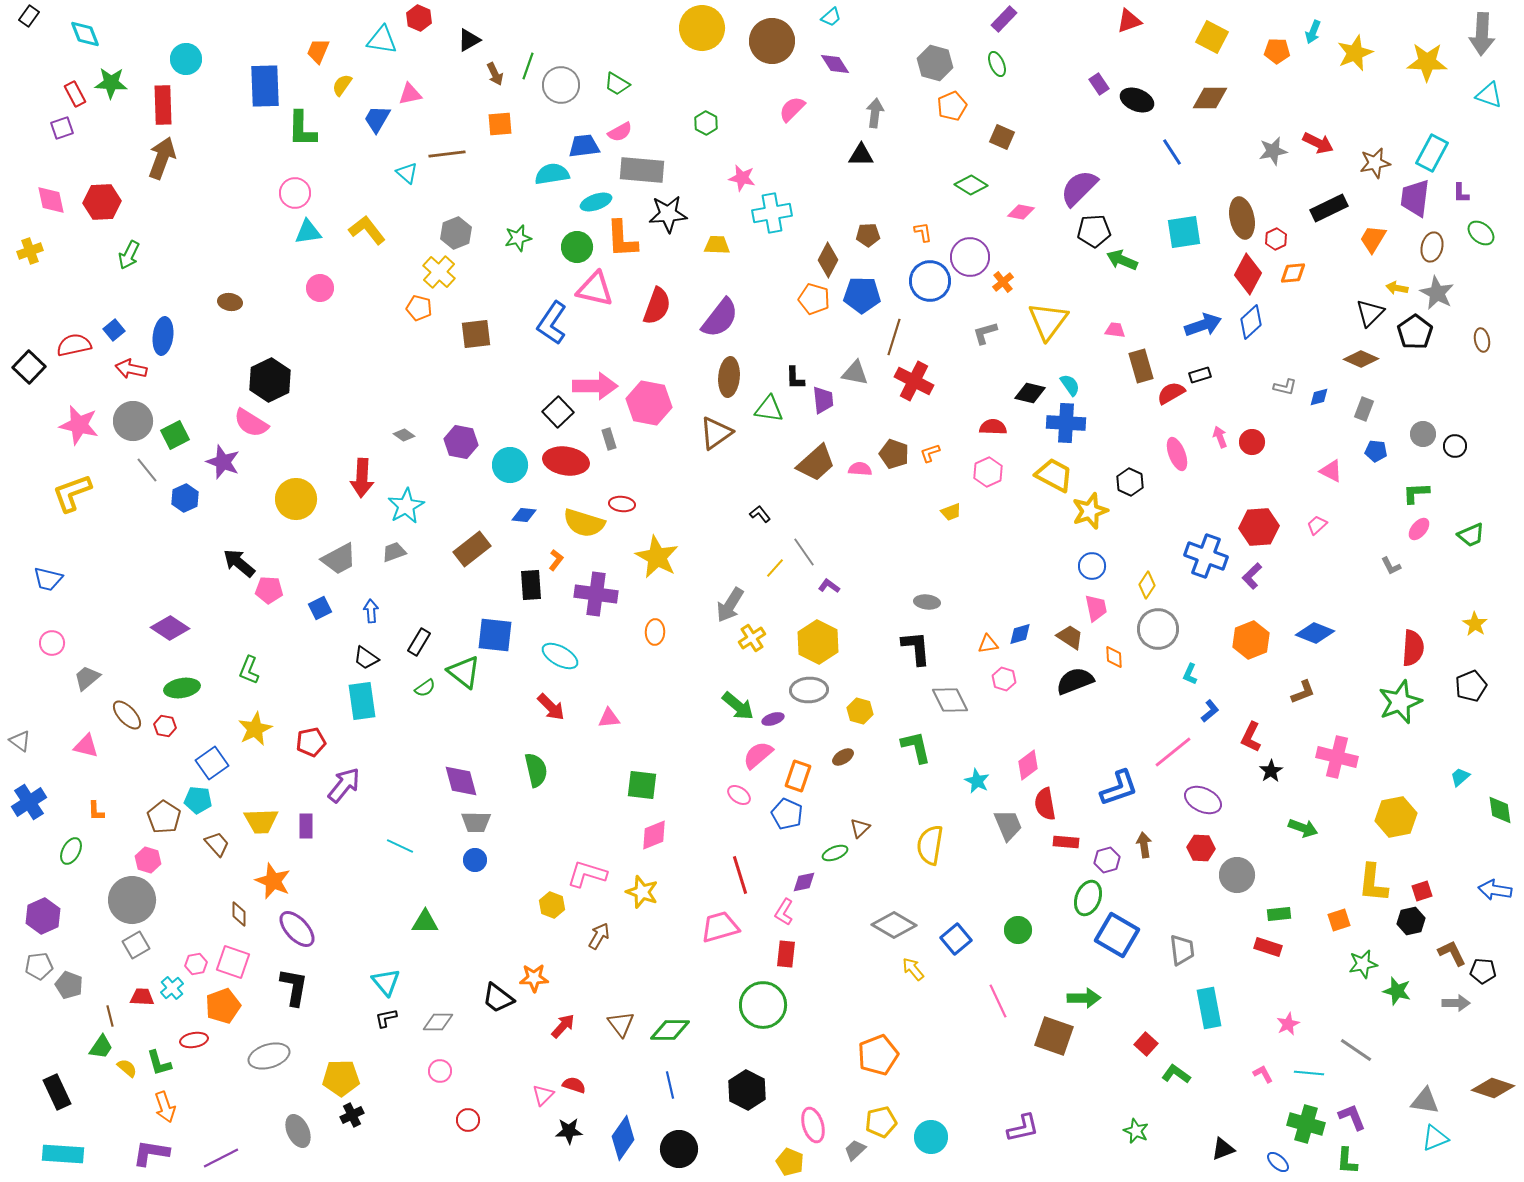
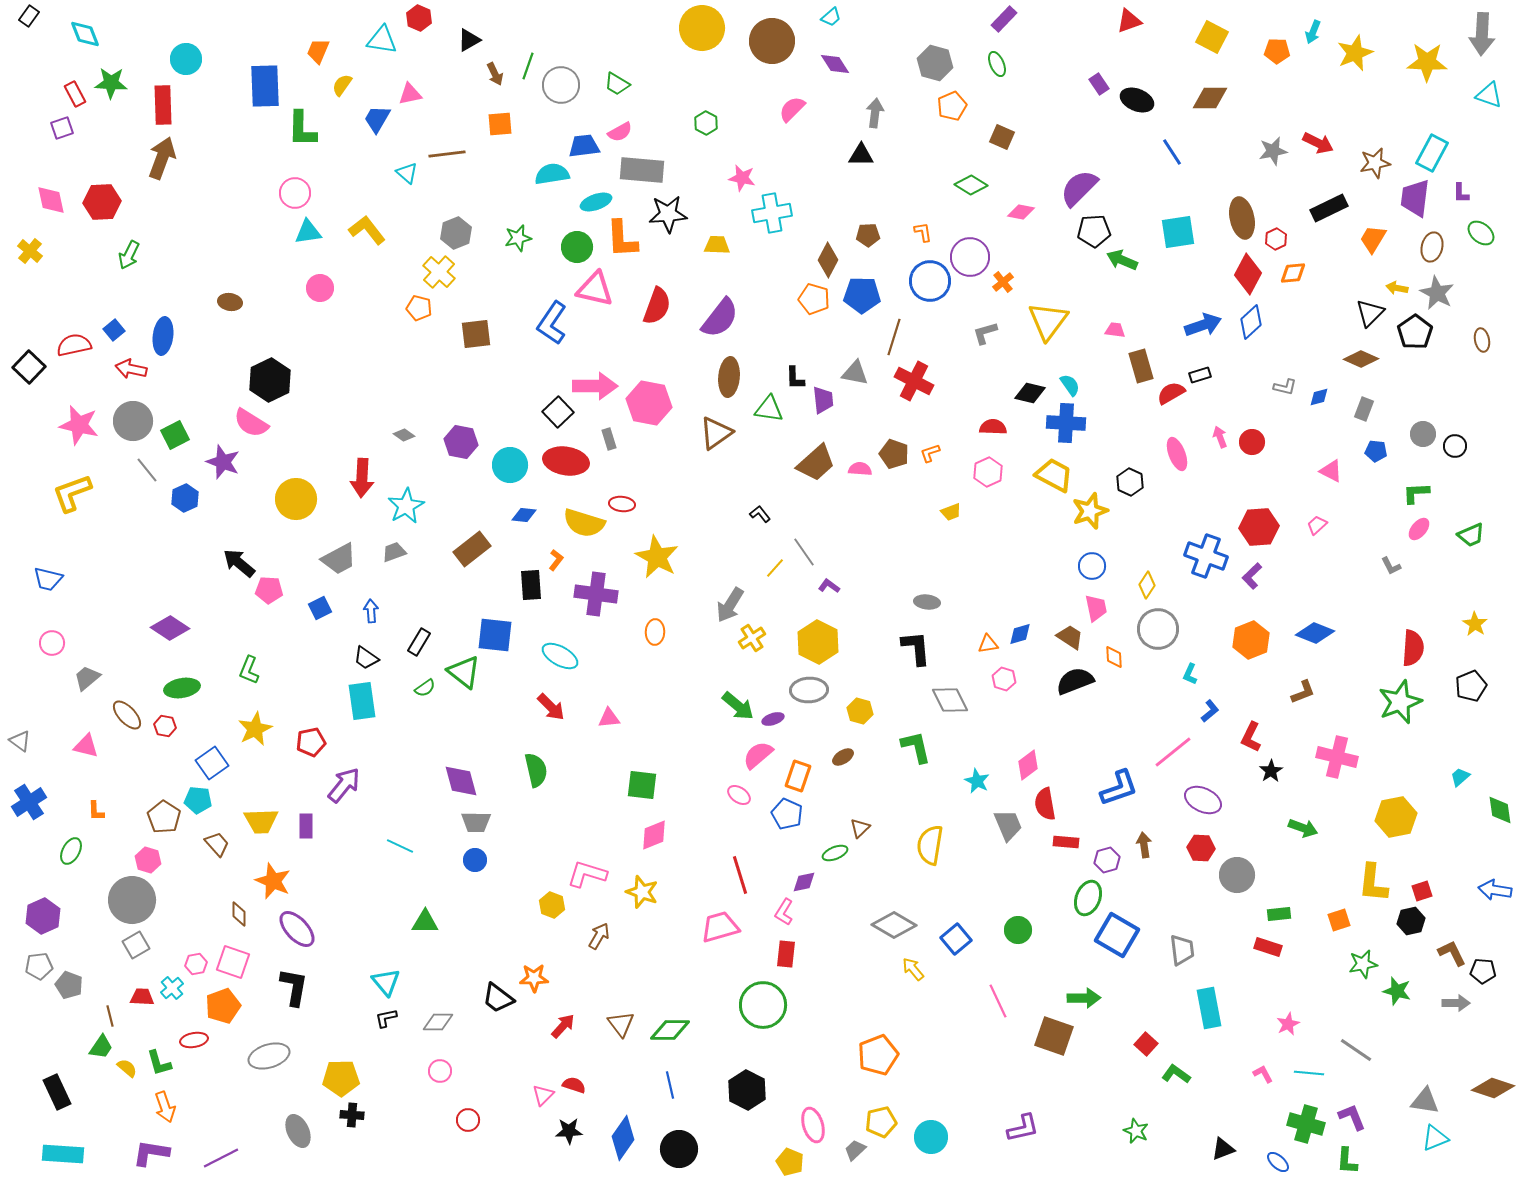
cyan square at (1184, 232): moved 6 px left
yellow cross at (30, 251): rotated 30 degrees counterclockwise
black cross at (352, 1115): rotated 30 degrees clockwise
